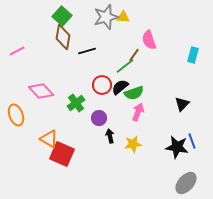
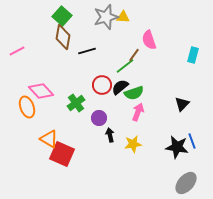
orange ellipse: moved 11 px right, 8 px up
black arrow: moved 1 px up
